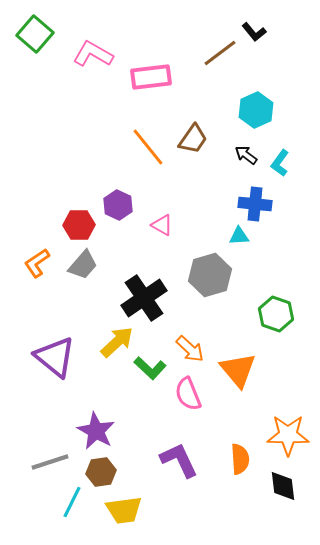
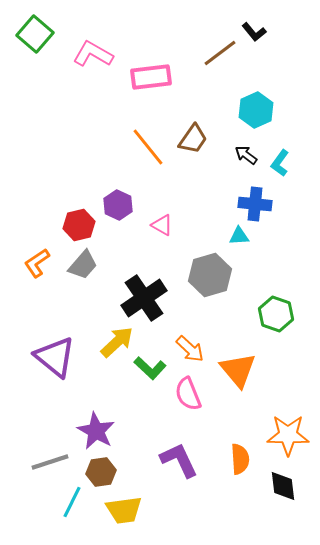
red hexagon: rotated 12 degrees counterclockwise
